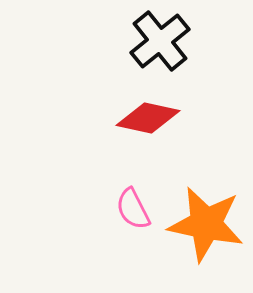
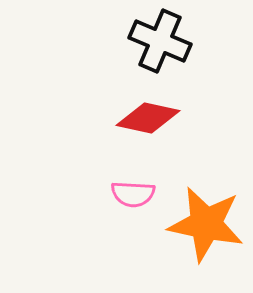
black cross: rotated 28 degrees counterclockwise
pink semicircle: moved 15 px up; rotated 60 degrees counterclockwise
